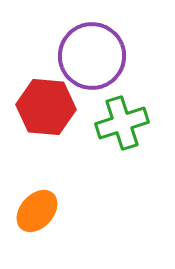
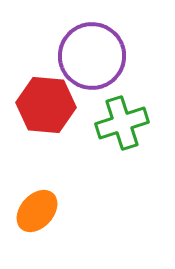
red hexagon: moved 2 px up
